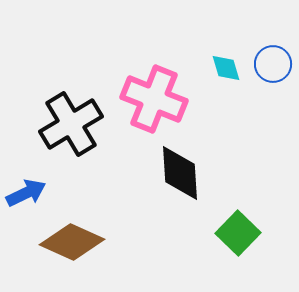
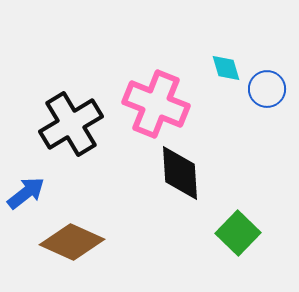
blue circle: moved 6 px left, 25 px down
pink cross: moved 2 px right, 5 px down
blue arrow: rotated 12 degrees counterclockwise
